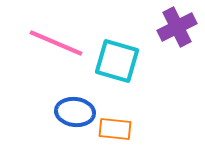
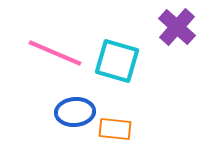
purple cross: rotated 21 degrees counterclockwise
pink line: moved 1 px left, 10 px down
blue ellipse: rotated 12 degrees counterclockwise
